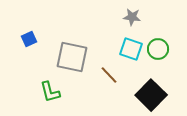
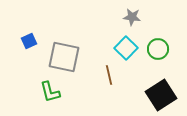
blue square: moved 2 px down
cyan square: moved 5 px left, 1 px up; rotated 25 degrees clockwise
gray square: moved 8 px left
brown line: rotated 30 degrees clockwise
black square: moved 10 px right; rotated 12 degrees clockwise
